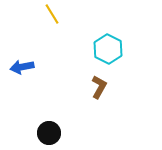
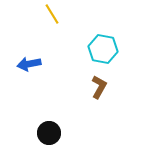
cyan hexagon: moved 5 px left; rotated 16 degrees counterclockwise
blue arrow: moved 7 px right, 3 px up
